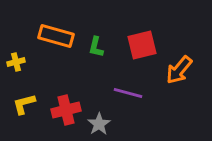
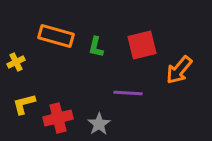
yellow cross: rotated 12 degrees counterclockwise
purple line: rotated 12 degrees counterclockwise
red cross: moved 8 px left, 8 px down
